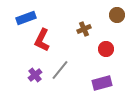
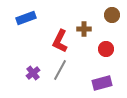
brown circle: moved 5 px left
brown cross: rotated 24 degrees clockwise
red L-shape: moved 18 px right, 1 px down
gray line: rotated 10 degrees counterclockwise
purple cross: moved 2 px left, 2 px up
